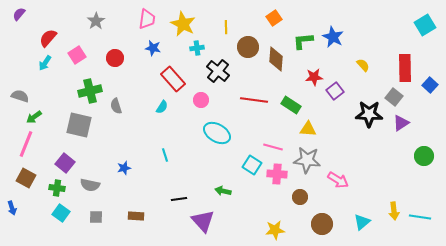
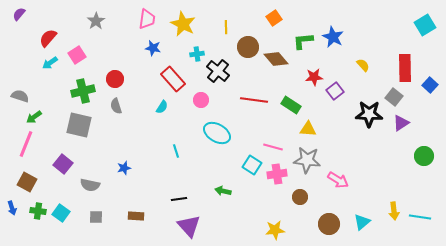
cyan cross at (197, 48): moved 6 px down
red circle at (115, 58): moved 21 px down
brown diamond at (276, 59): rotated 45 degrees counterclockwise
cyan arrow at (45, 63): moved 5 px right; rotated 21 degrees clockwise
green cross at (90, 91): moved 7 px left
cyan line at (165, 155): moved 11 px right, 4 px up
purple square at (65, 163): moved 2 px left, 1 px down
pink cross at (277, 174): rotated 12 degrees counterclockwise
brown square at (26, 178): moved 1 px right, 4 px down
green cross at (57, 188): moved 19 px left, 23 px down
purple triangle at (203, 221): moved 14 px left, 5 px down
brown circle at (322, 224): moved 7 px right
